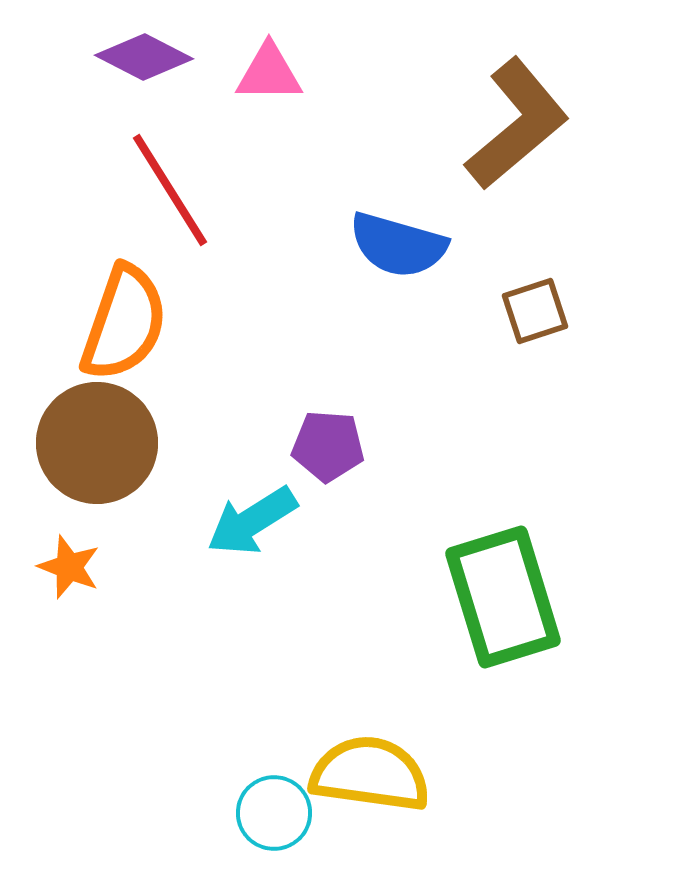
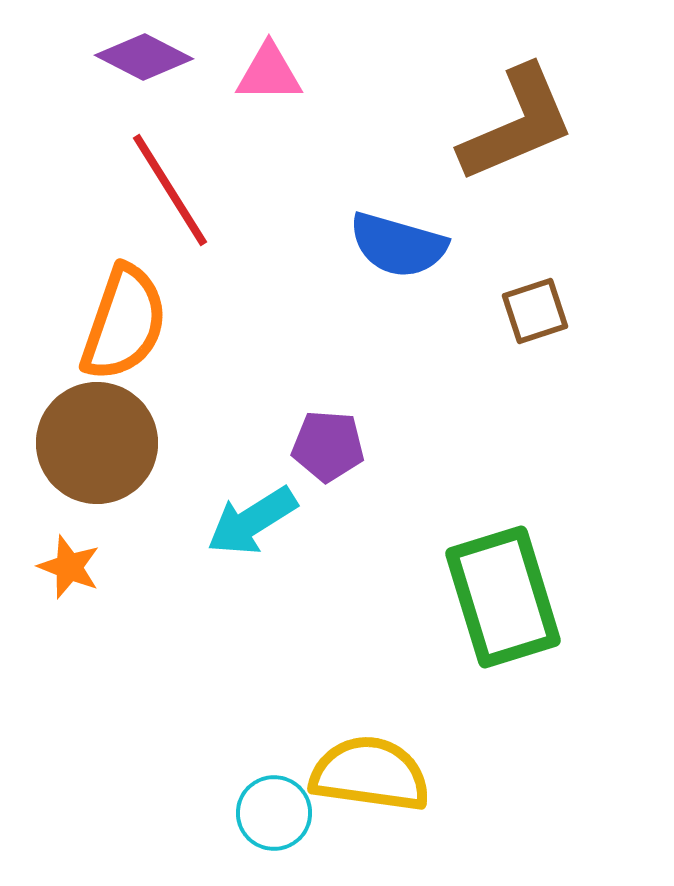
brown L-shape: rotated 17 degrees clockwise
